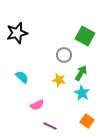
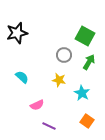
green arrow: moved 8 px right, 11 px up
purple line: moved 1 px left
